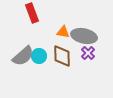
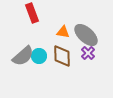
gray ellipse: moved 2 px right, 1 px up; rotated 30 degrees clockwise
